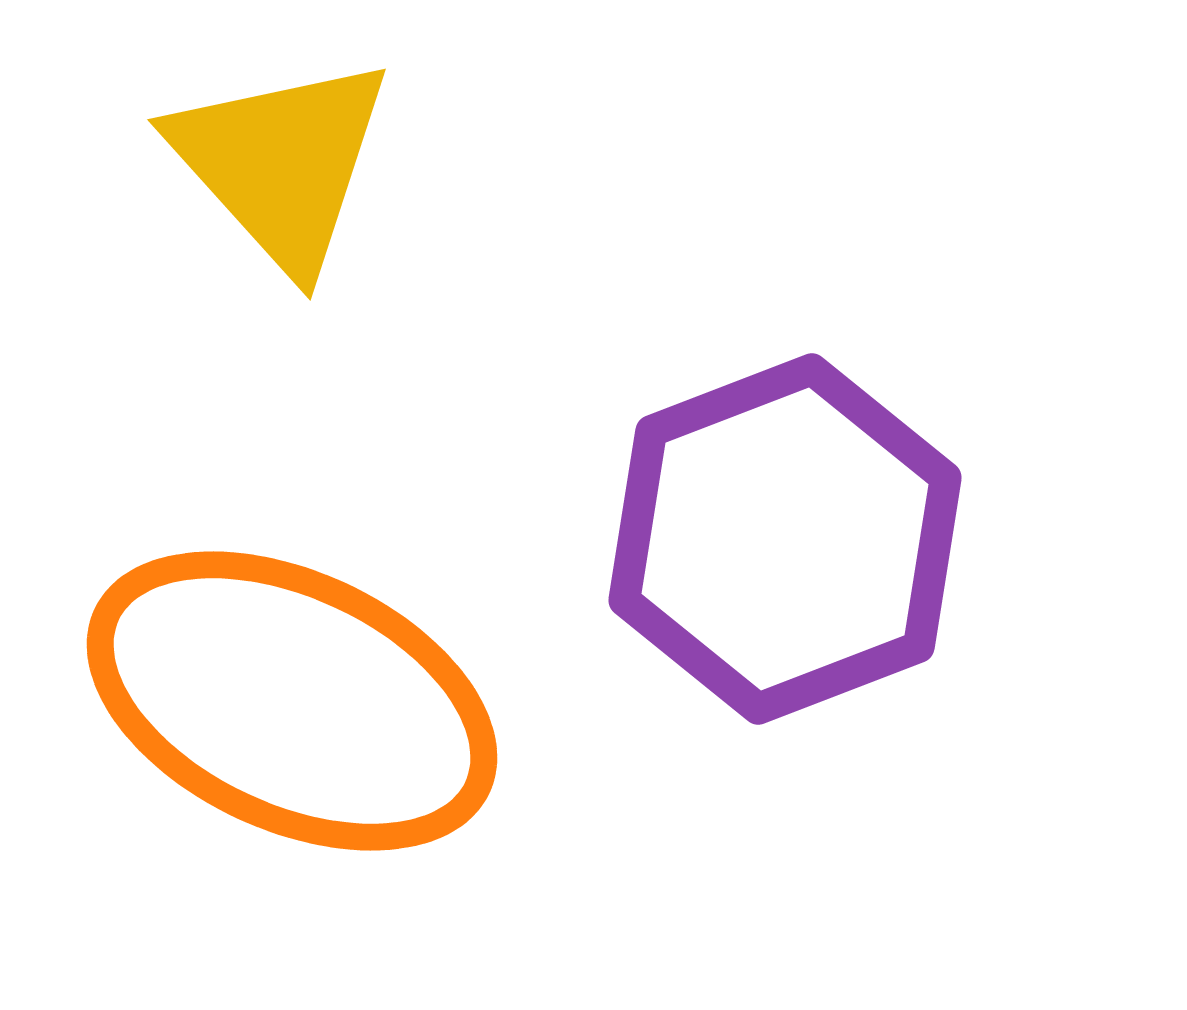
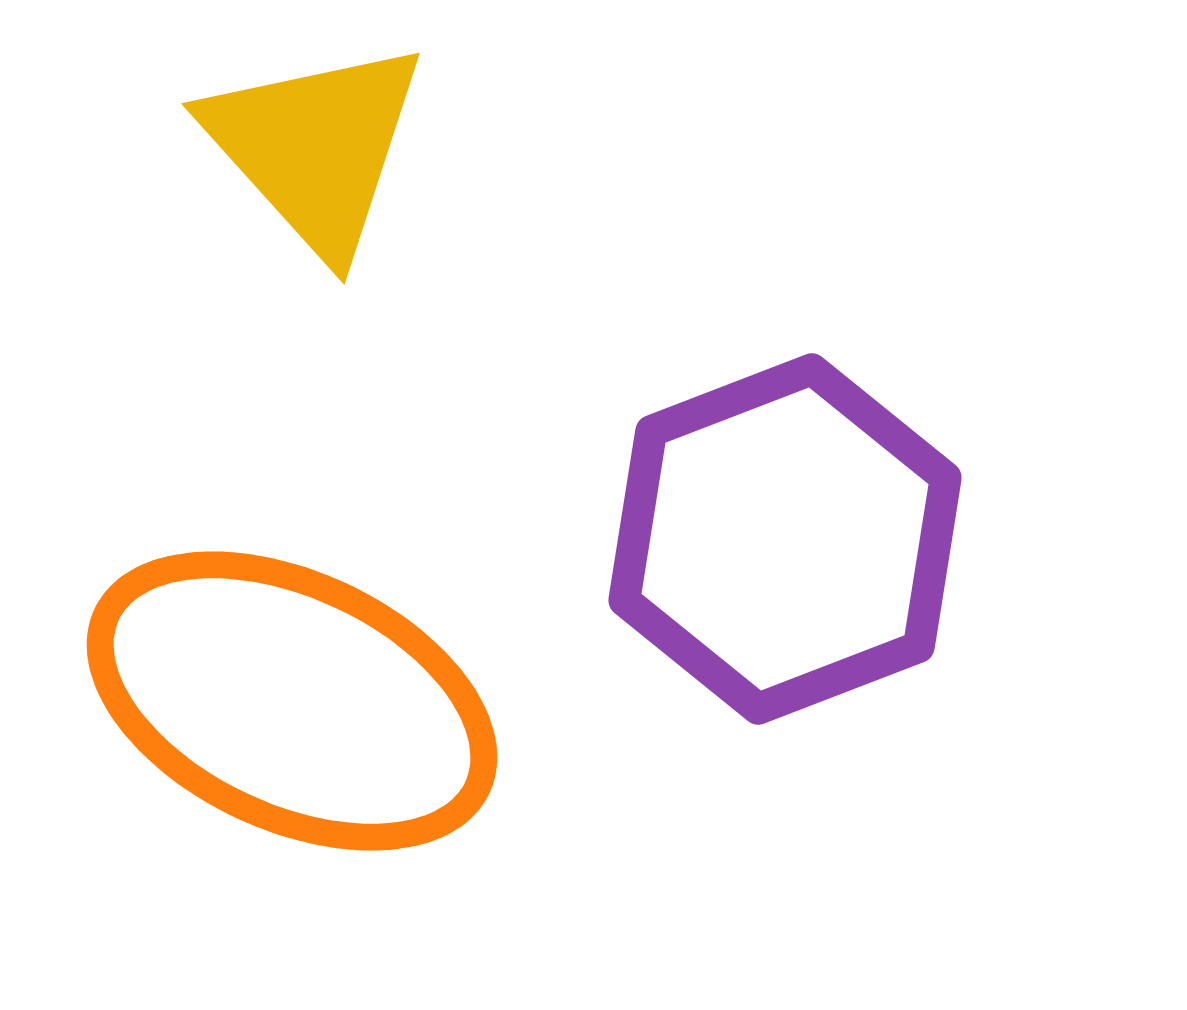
yellow triangle: moved 34 px right, 16 px up
